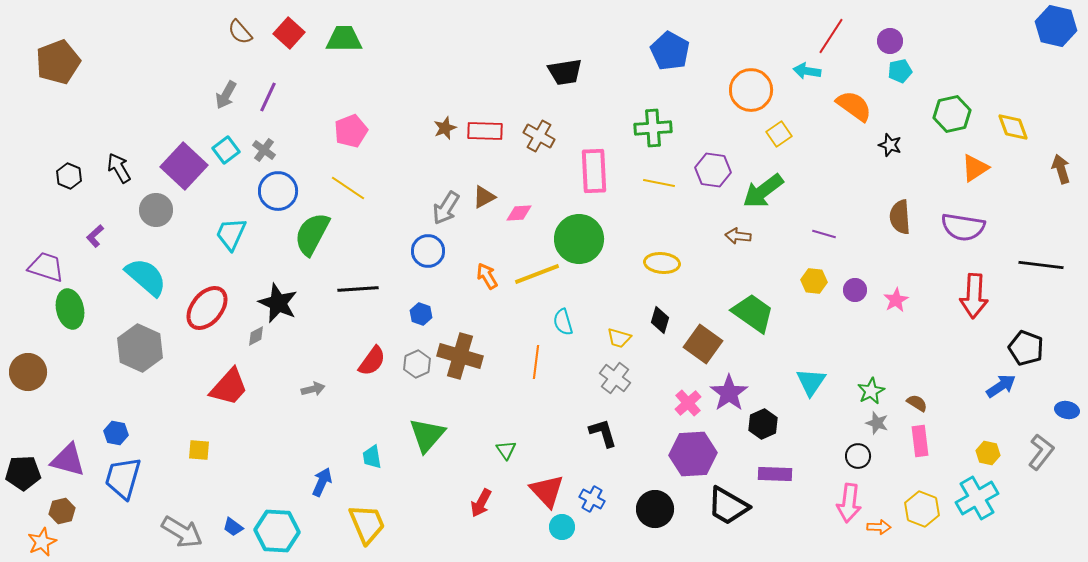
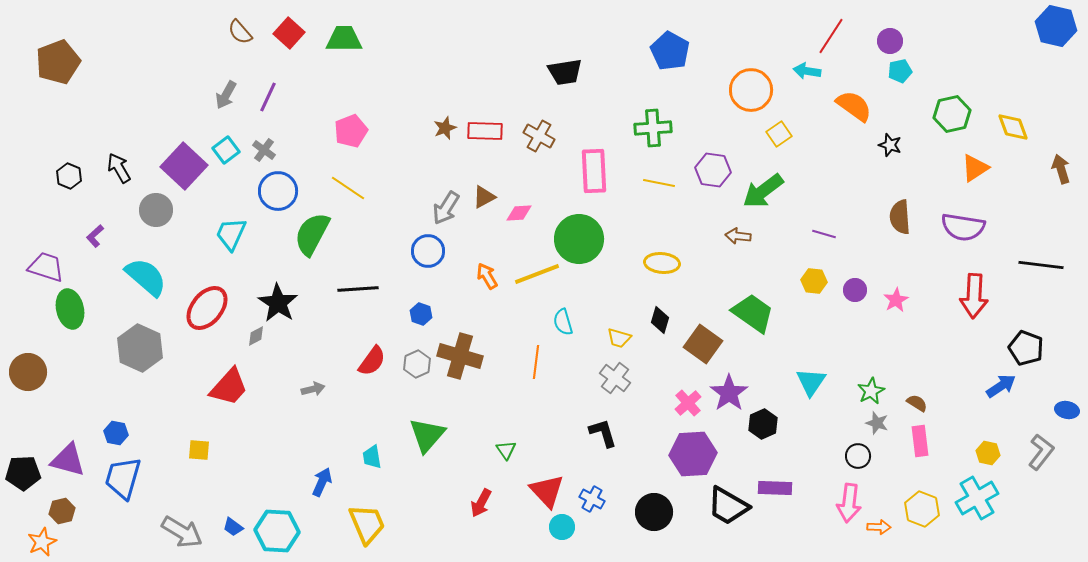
black star at (278, 303): rotated 9 degrees clockwise
purple rectangle at (775, 474): moved 14 px down
black circle at (655, 509): moved 1 px left, 3 px down
